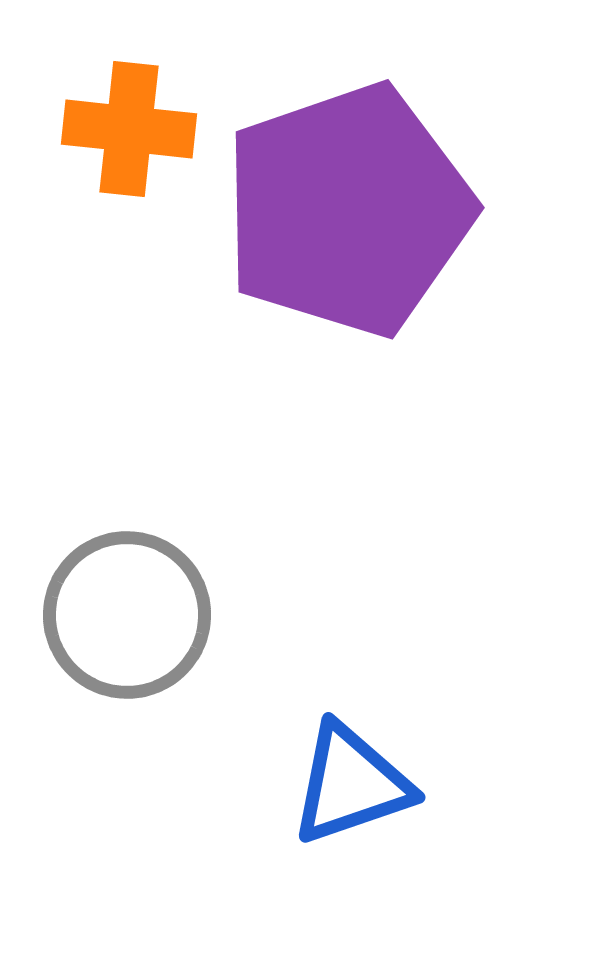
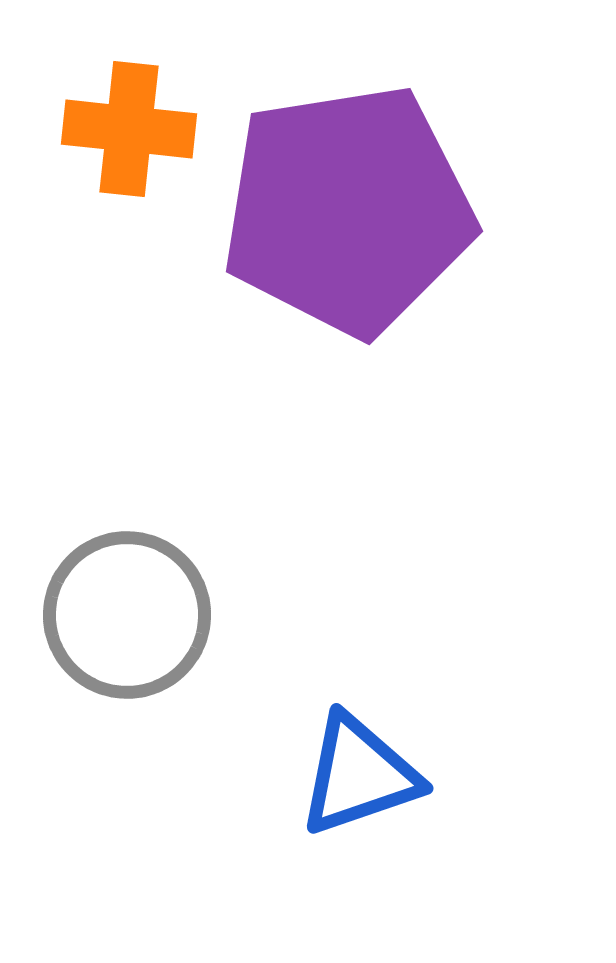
purple pentagon: rotated 10 degrees clockwise
blue triangle: moved 8 px right, 9 px up
